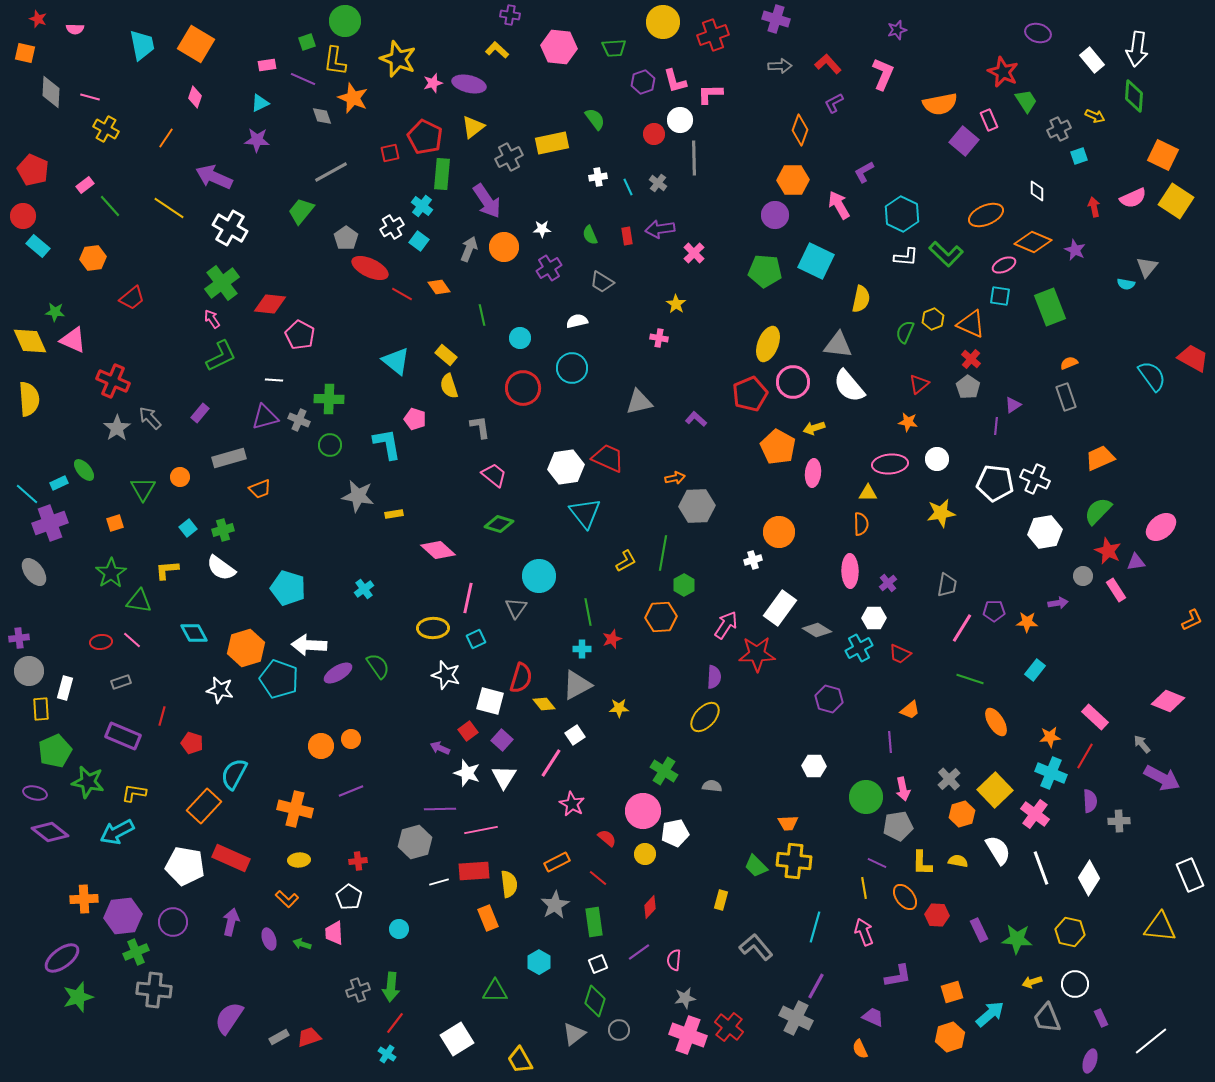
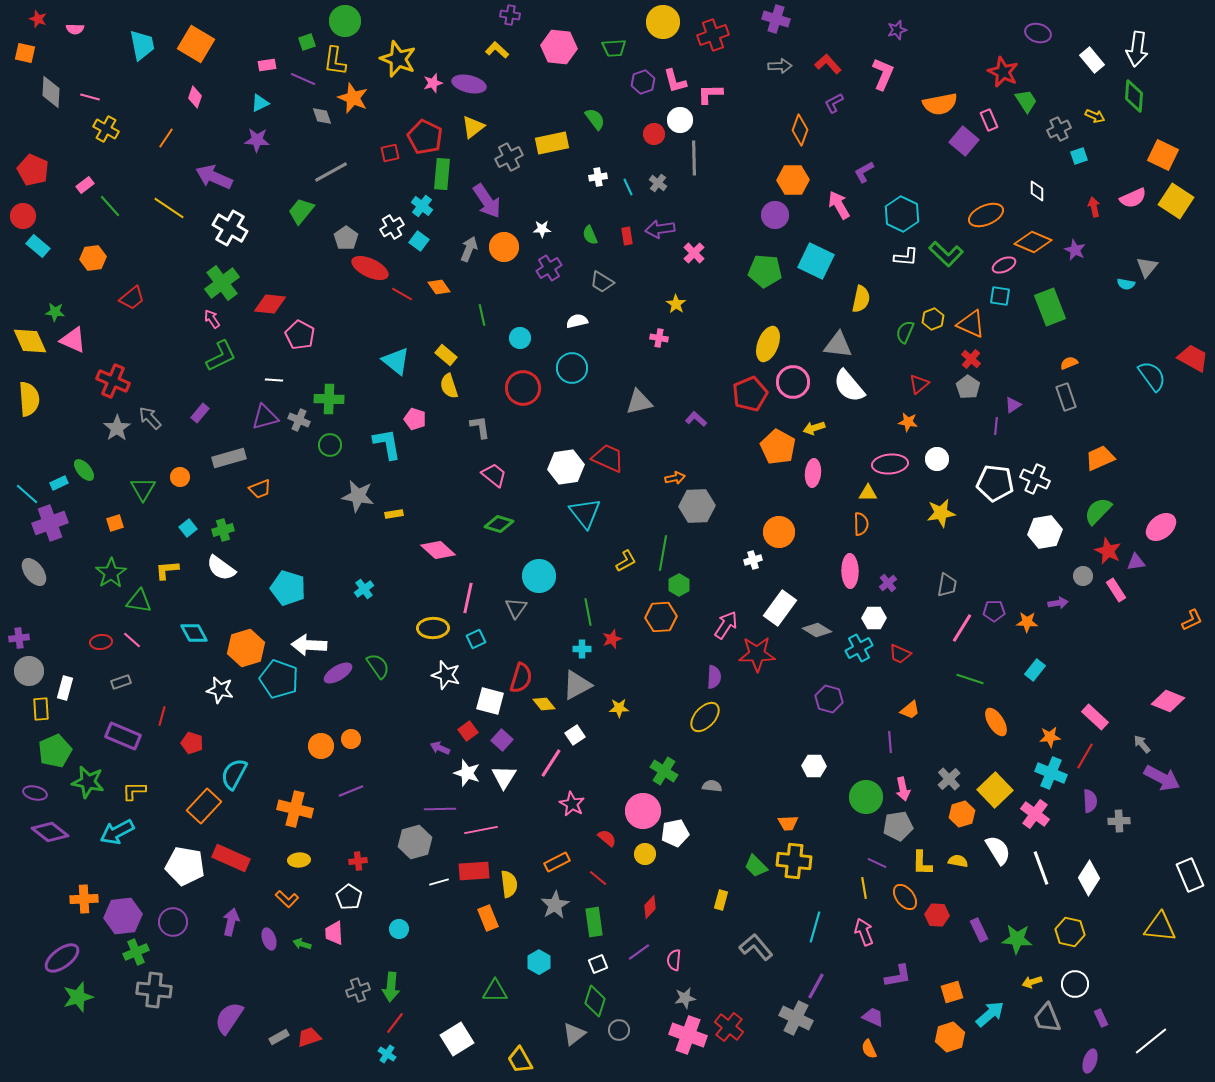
green hexagon at (684, 585): moved 5 px left
yellow L-shape at (134, 793): moved 2 px up; rotated 10 degrees counterclockwise
orange semicircle at (860, 1049): moved 9 px right
